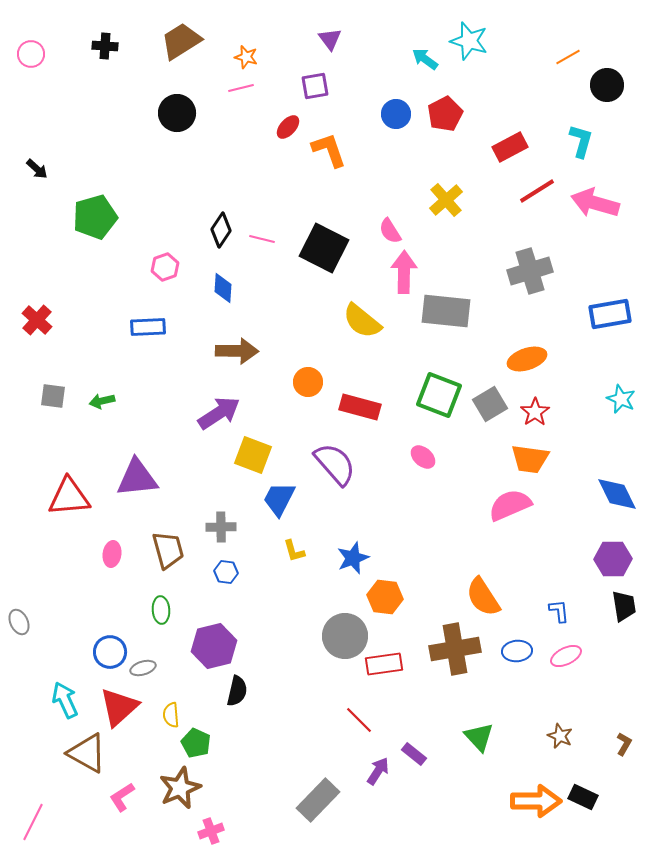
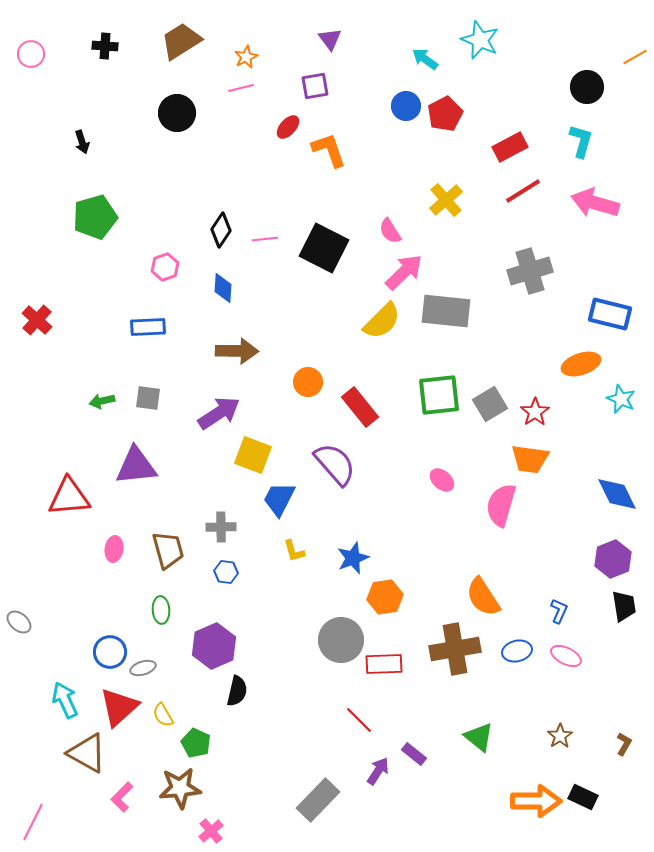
cyan star at (469, 41): moved 11 px right, 1 px up; rotated 6 degrees clockwise
orange star at (246, 57): rotated 30 degrees clockwise
orange line at (568, 57): moved 67 px right
black circle at (607, 85): moved 20 px left, 2 px down
blue circle at (396, 114): moved 10 px right, 8 px up
black arrow at (37, 169): moved 45 px right, 27 px up; rotated 30 degrees clockwise
red line at (537, 191): moved 14 px left
pink line at (262, 239): moved 3 px right; rotated 20 degrees counterclockwise
pink arrow at (404, 272): rotated 45 degrees clockwise
blue rectangle at (610, 314): rotated 24 degrees clockwise
yellow semicircle at (362, 321): moved 20 px right; rotated 84 degrees counterclockwise
orange ellipse at (527, 359): moved 54 px right, 5 px down
green square at (439, 395): rotated 27 degrees counterclockwise
gray square at (53, 396): moved 95 px right, 2 px down
red rectangle at (360, 407): rotated 36 degrees clockwise
pink ellipse at (423, 457): moved 19 px right, 23 px down
purple triangle at (137, 478): moved 1 px left, 12 px up
pink semicircle at (510, 505): moved 9 px left; rotated 51 degrees counterclockwise
pink ellipse at (112, 554): moved 2 px right, 5 px up
purple hexagon at (613, 559): rotated 21 degrees counterclockwise
orange hexagon at (385, 597): rotated 16 degrees counterclockwise
blue L-shape at (559, 611): rotated 30 degrees clockwise
gray ellipse at (19, 622): rotated 25 degrees counterclockwise
gray circle at (345, 636): moved 4 px left, 4 px down
purple hexagon at (214, 646): rotated 9 degrees counterclockwise
blue ellipse at (517, 651): rotated 8 degrees counterclockwise
pink ellipse at (566, 656): rotated 52 degrees clockwise
red rectangle at (384, 664): rotated 6 degrees clockwise
yellow semicircle at (171, 715): moved 8 px left; rotated 25 degrees counterclockwise
brown star at (560, 736): rotated 15 degrees clockwise
green triangle at (479, 737): rotated 8 degrees counterclockwise
brown star at (180, 788): rotated 18 degrees clockwise
pink L-shape at (122, 797): rotated 12 degrees counterclockwise
pink cross at (211, 831): rotated 20 degrees counterclockwise
